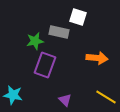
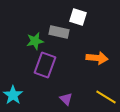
cyan star: rotated 24 degrees clockwise
purple triangle: moved 1 px right, 1 px up
